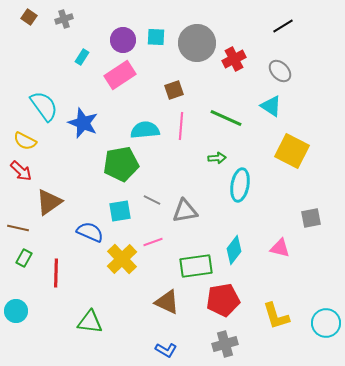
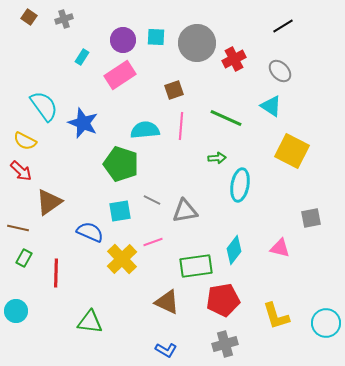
green pentagon at (121, 164): rotated 28 degrees clockwise
